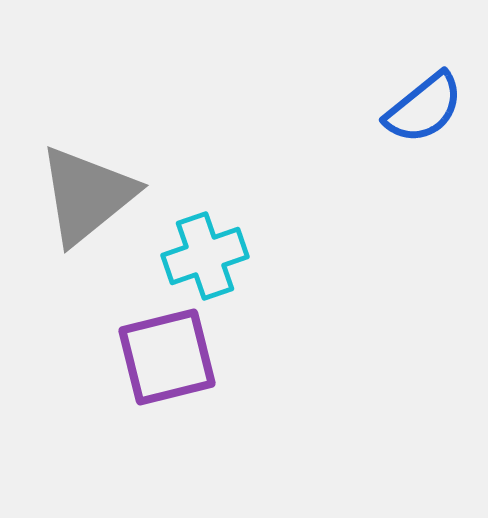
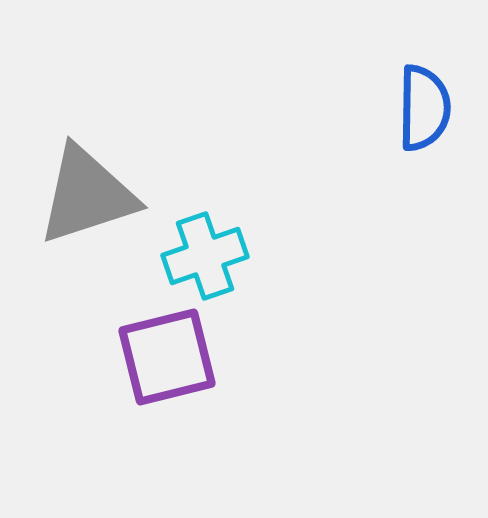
blue semicircle: rotated 50 degrees counterclockwise
gray triangle: rotated 21 degrees clockwise
